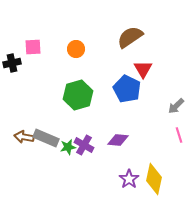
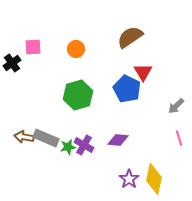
black cross: rotated 24 degrees counterclockwise
red triangle: moved 3 px down
pink line: moved 3 px down
